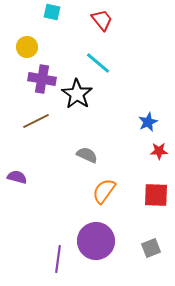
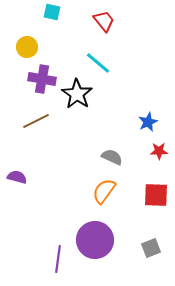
red trapezoid: moved 2 px right, 1 px down
gray semicircle: moved 25 px right, 2 px down
purple circle: moved 1 px left, 1 px up
